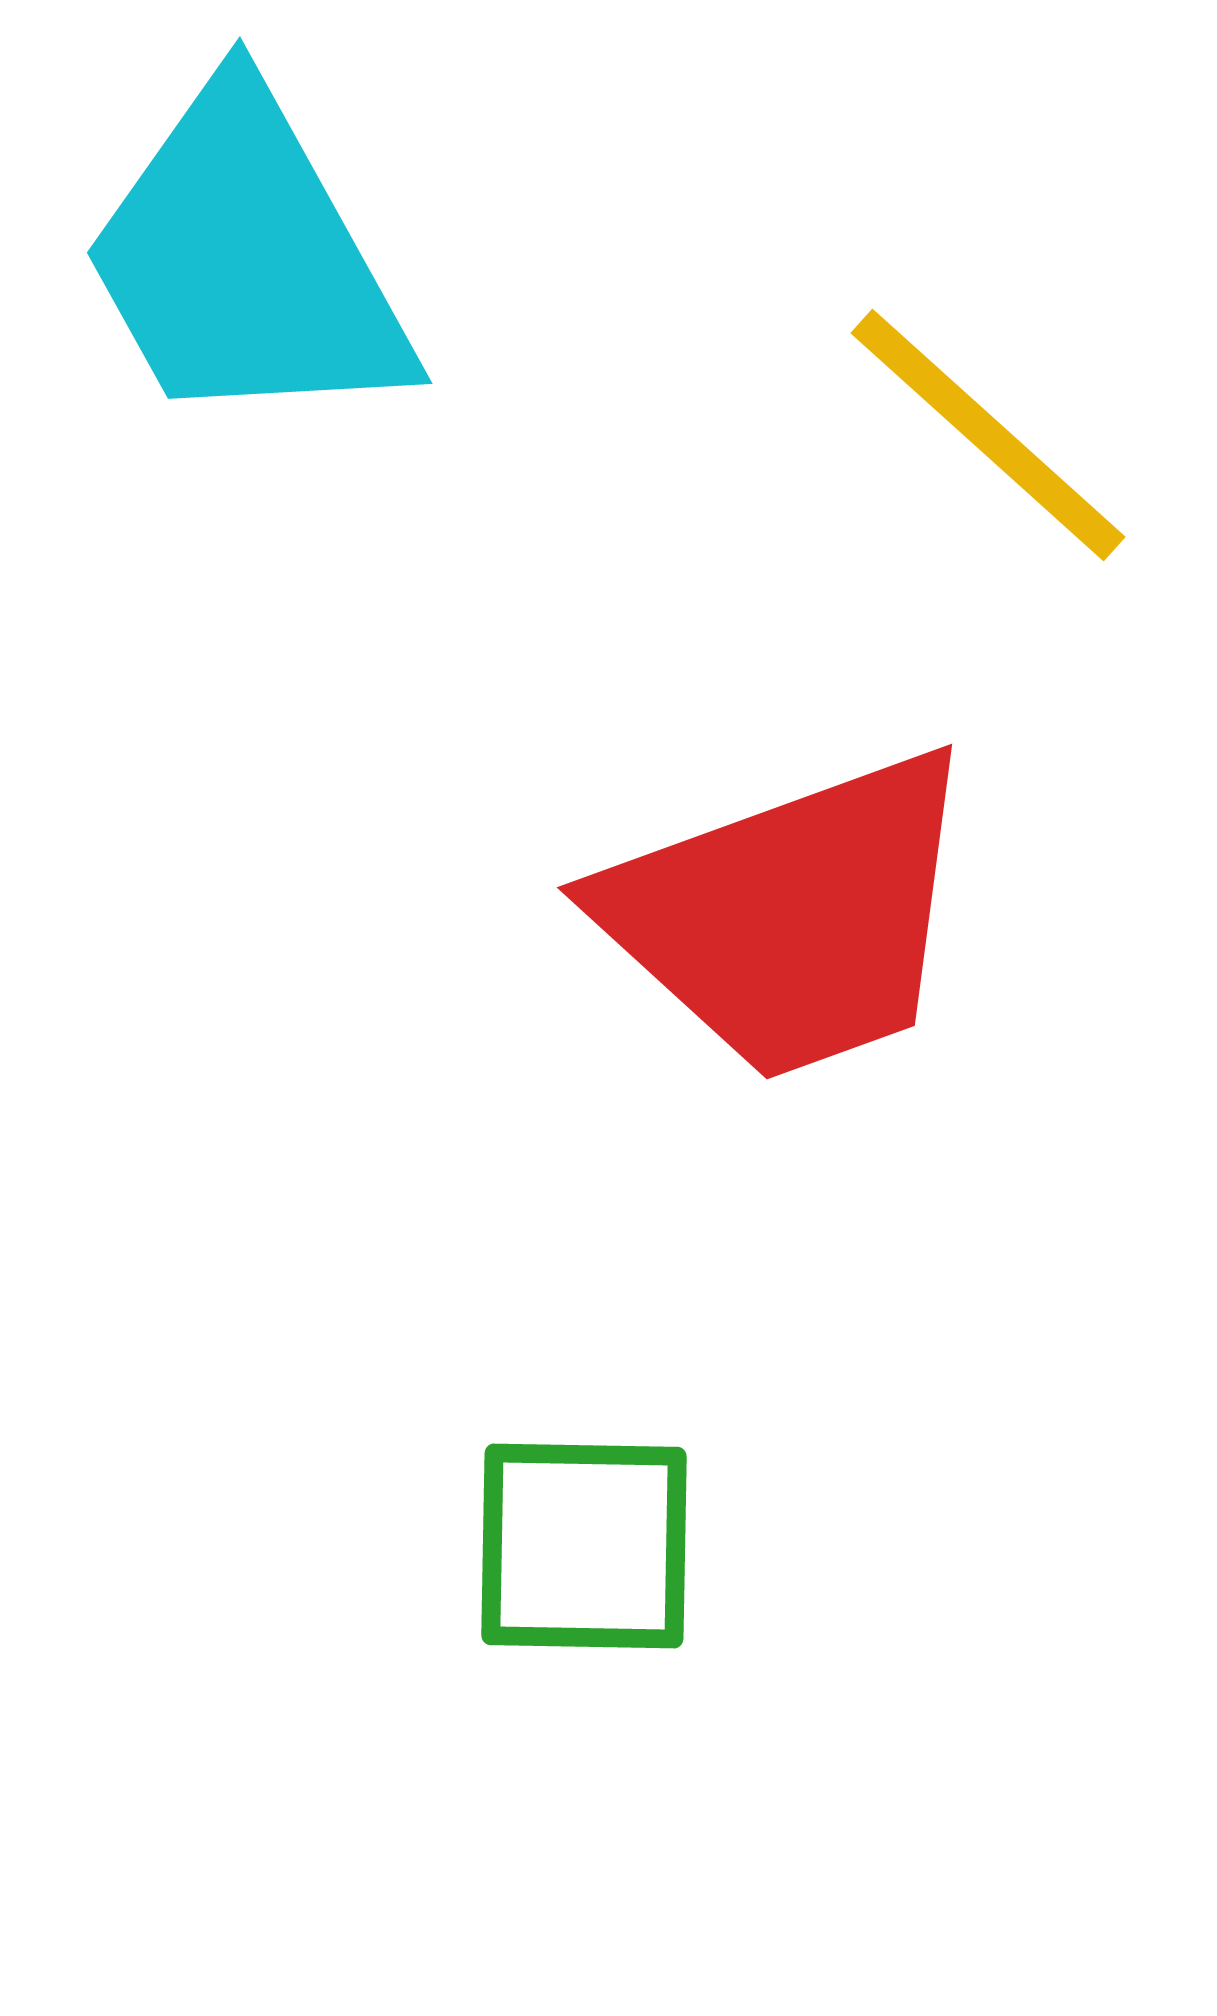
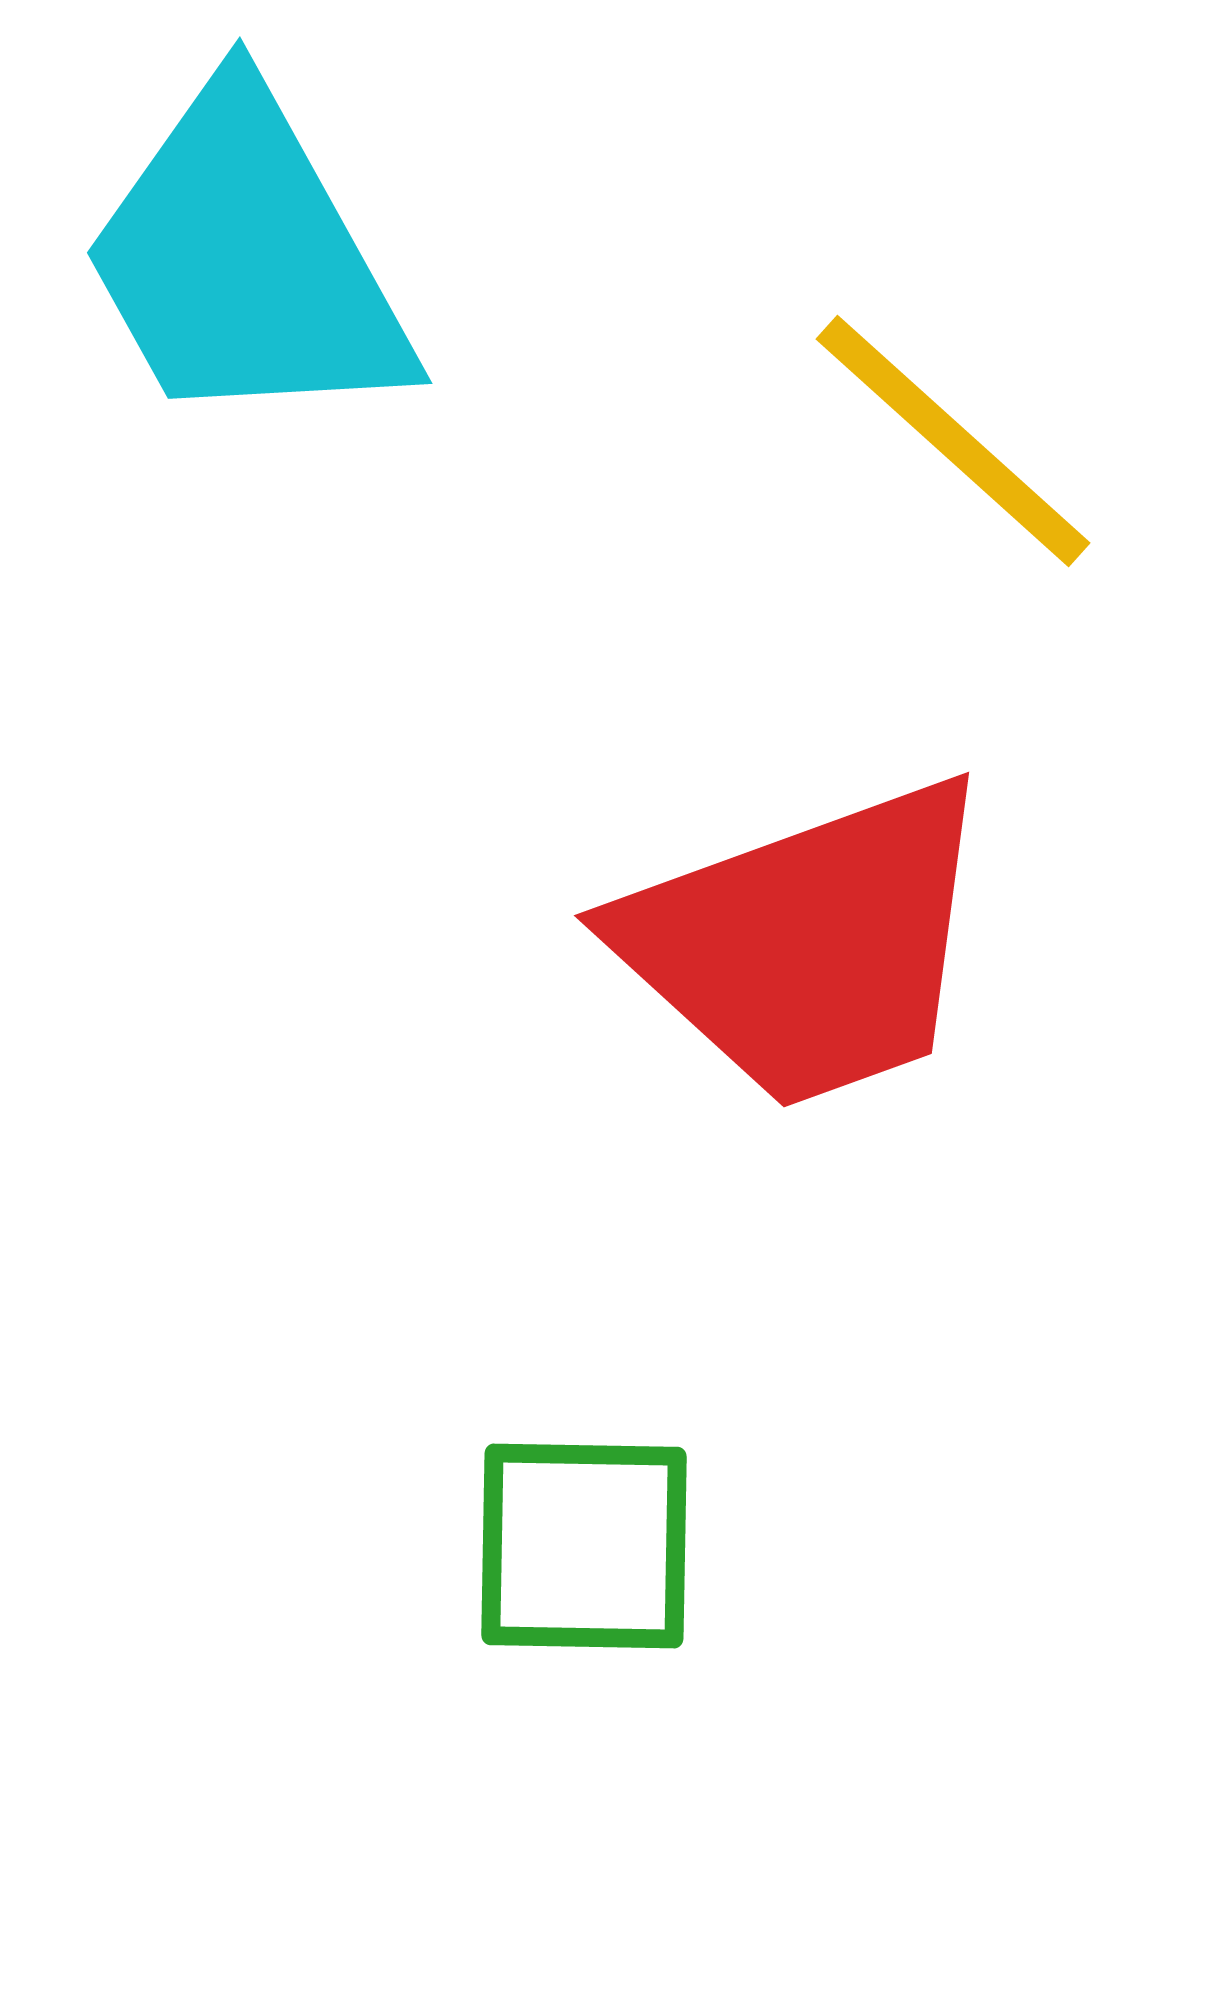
yellow line: moved 35 px left, 6 px down
red trapezoid: moved 17 px right, 28 px down
